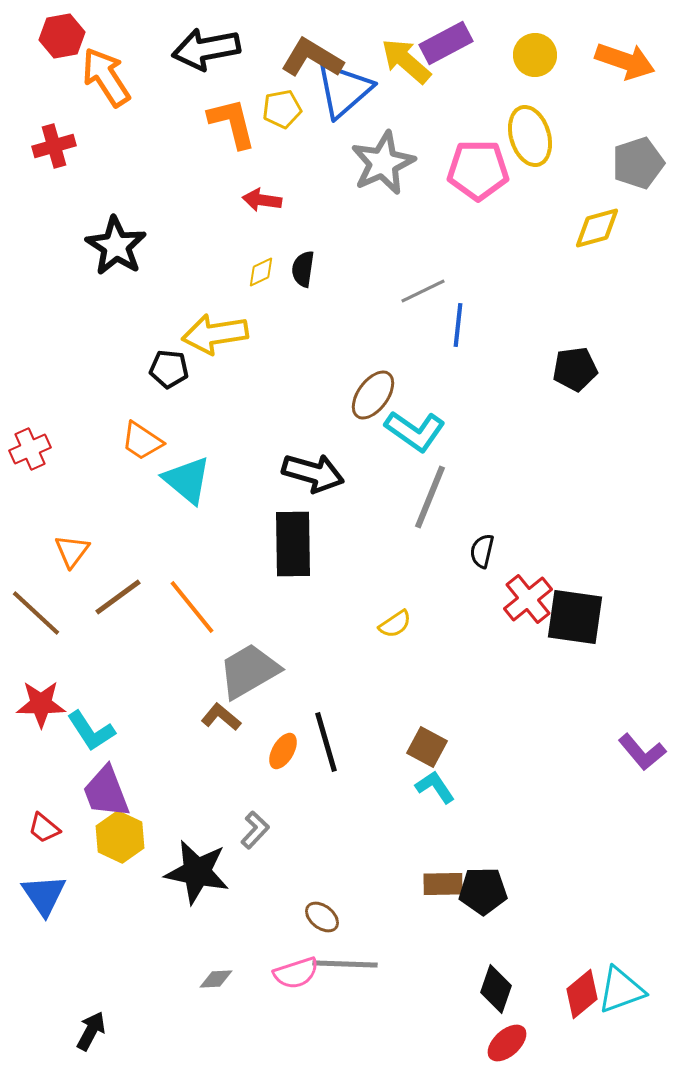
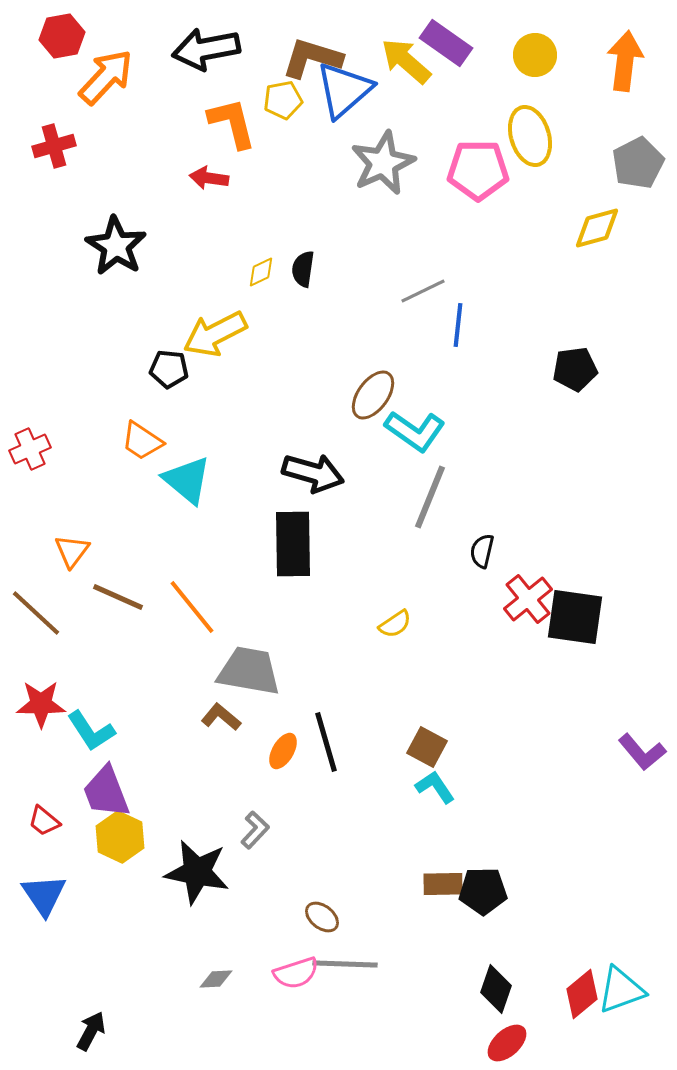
purple rectangle at (446, 43): rotated 63 degrees clockwise
brown L-shape at (312, 58): rotated 14 degrees counterclockwise
orange arrow at (625, 61): rotated 102 degrees counterclockwise
orange arrow at (106, 77): rotated 76 degrees clockwise
yellow pentagon at (282, 109): moved 1 px right, 9 px up
gray pentagon at (638, 163): rotated 9 degrees counterclockwise
red arrow at (262, 200): moved 53 px left, 22 px up
yellow arrow at (215, 334): rotated 18 degrees counterclockwise
brown line at (118, 597): rotated 60 degrees clockwise
gray trapezoid at (249, 671): rotated 40 degrees clockwise
red trapezoid at (44, 828): moved 7 px up
